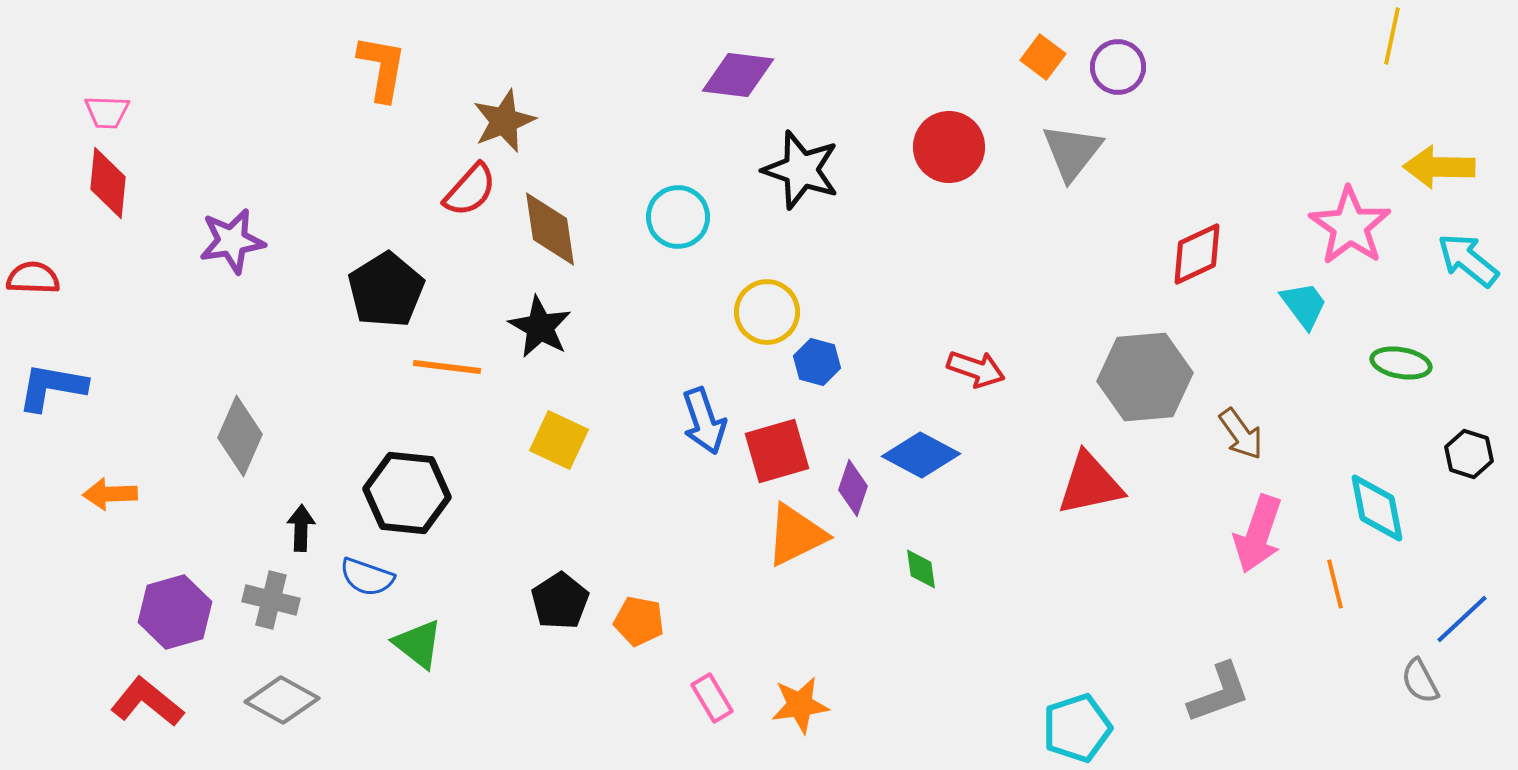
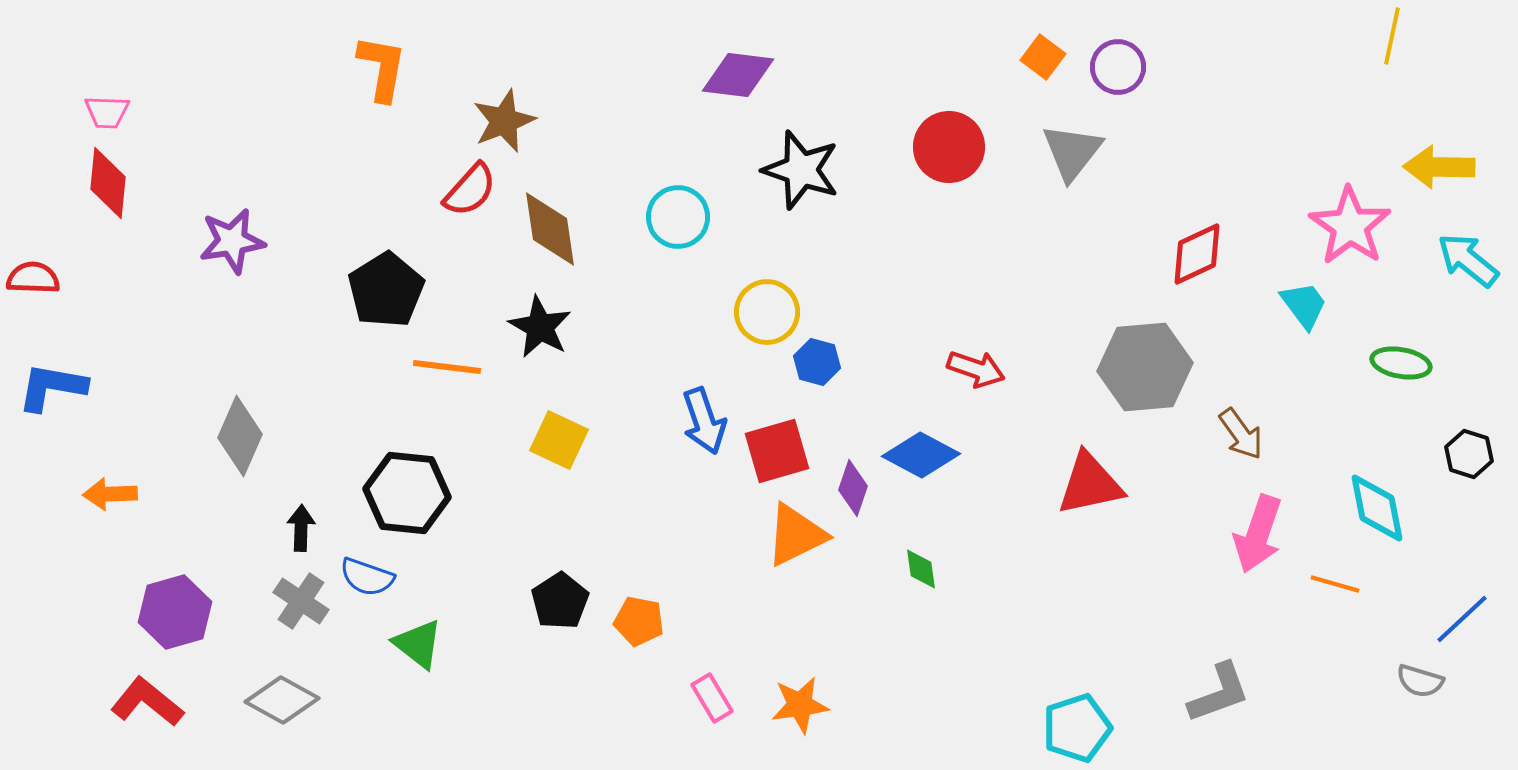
gray hexagon at (1145, 377): moved 10 px up
orange line at (1335, 584): rotated 60 degrees counterclockwise
gray cross at (271, 600): moved 30 px right, 1 px down; rotated 20 degrees clockwise
gray semicircle at (1420, 681): rotated 45 degrees counterclockwise
